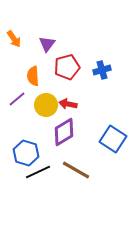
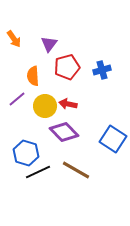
purple triangle: moved 2 px right
yellow circle: moved 1 px left, 1 px down
purple diamond: rotated 76 degrees clockwise
